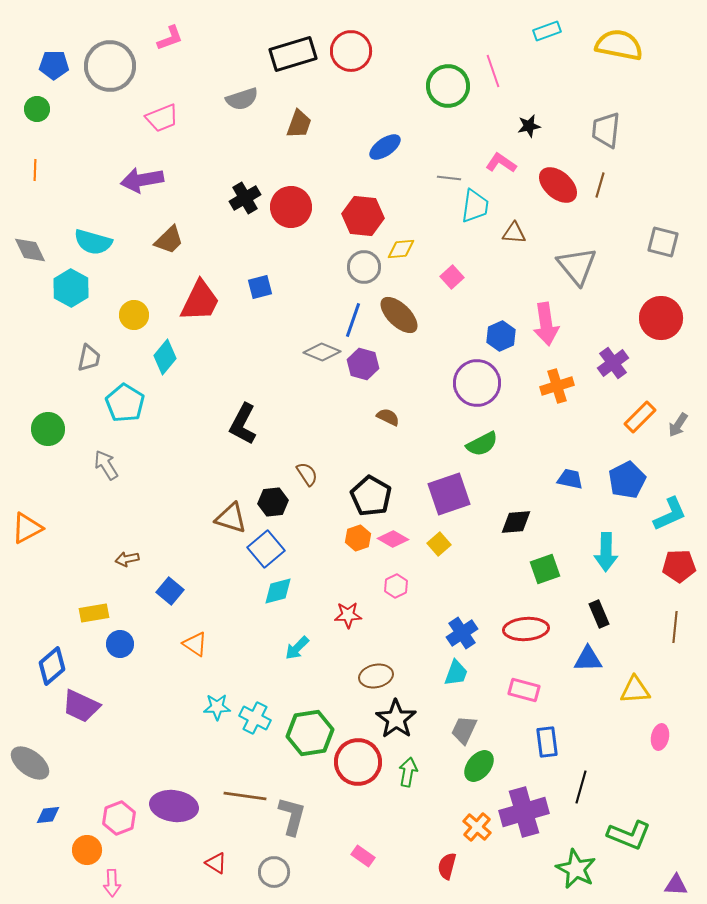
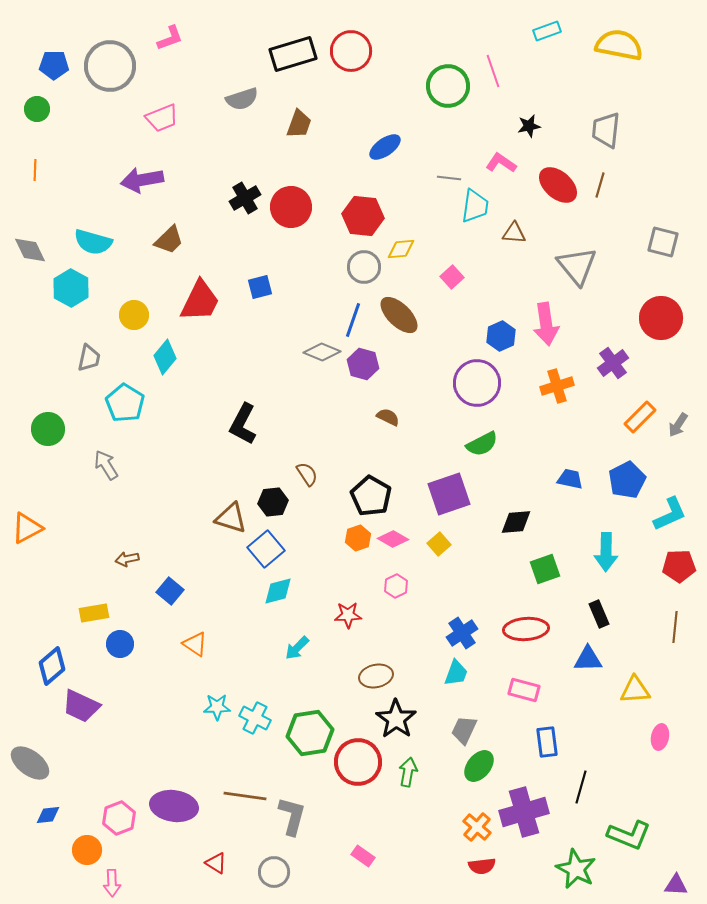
red semicircle at (447, 866): moved 35 px right; rotated 112 degrees counterclockwise
